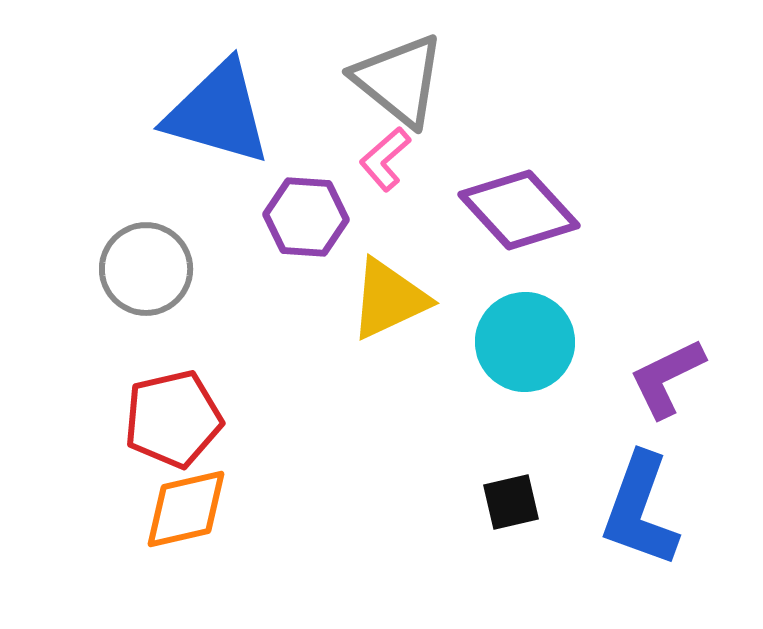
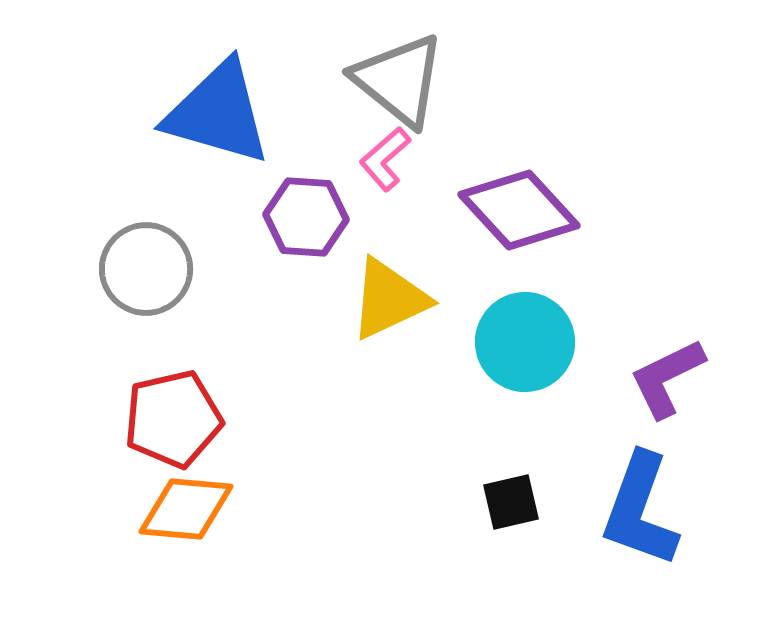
orange diamond: rotated 18 degrees clockwise
